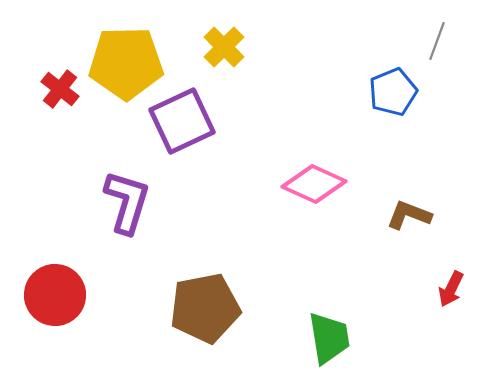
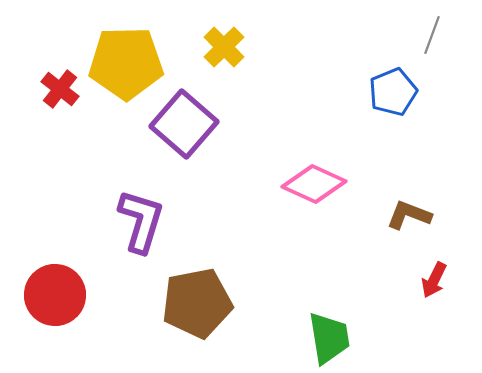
gray line: moved 5 px left, 6 px up
purple square: moved 2 px right, 3 px down; rotated 24 degrees counterclockwise
purple L-shape: moved 14 px right, 19 px down
red arrow: moved 17 px left, 9 px up
brown pentagon: moved 8 px left, 5 px up
